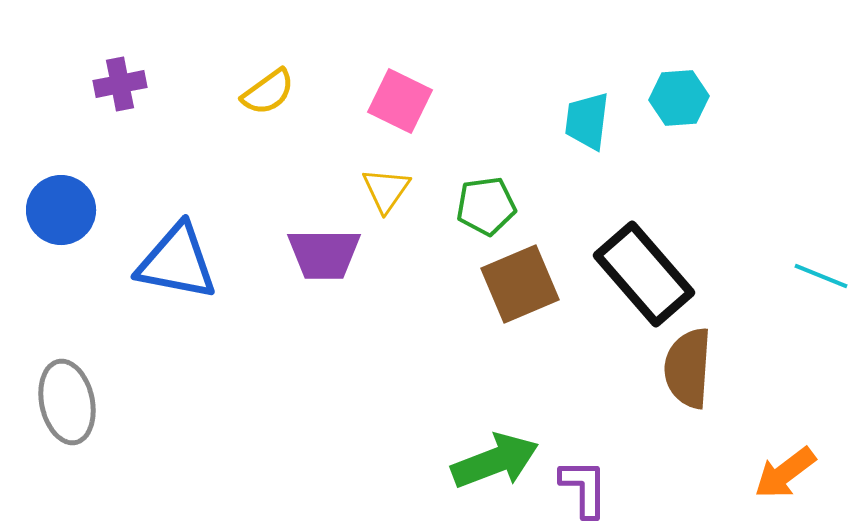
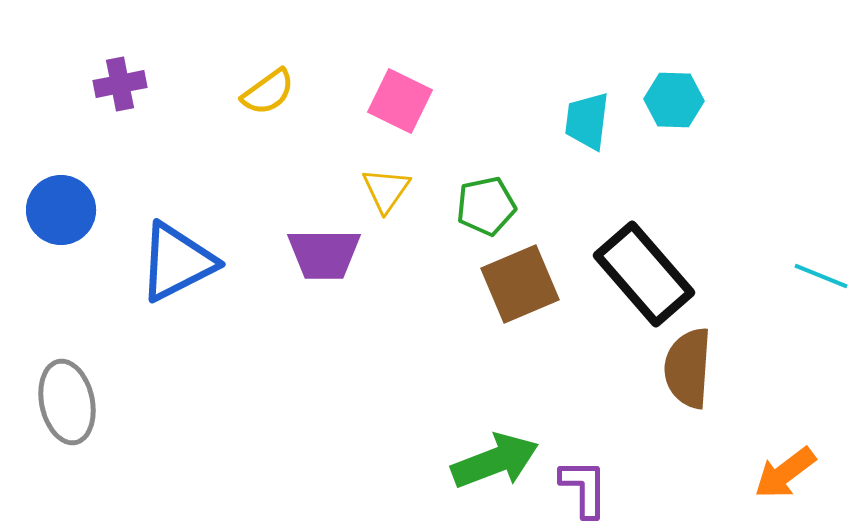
cyan hexagon: moved 5 px left, 2 px down; rotated 6 degrees clockwise
green pentagon: rotated 4 degrees counterclockwise
blue triangle: rotated 38 degrees counterclockwise
